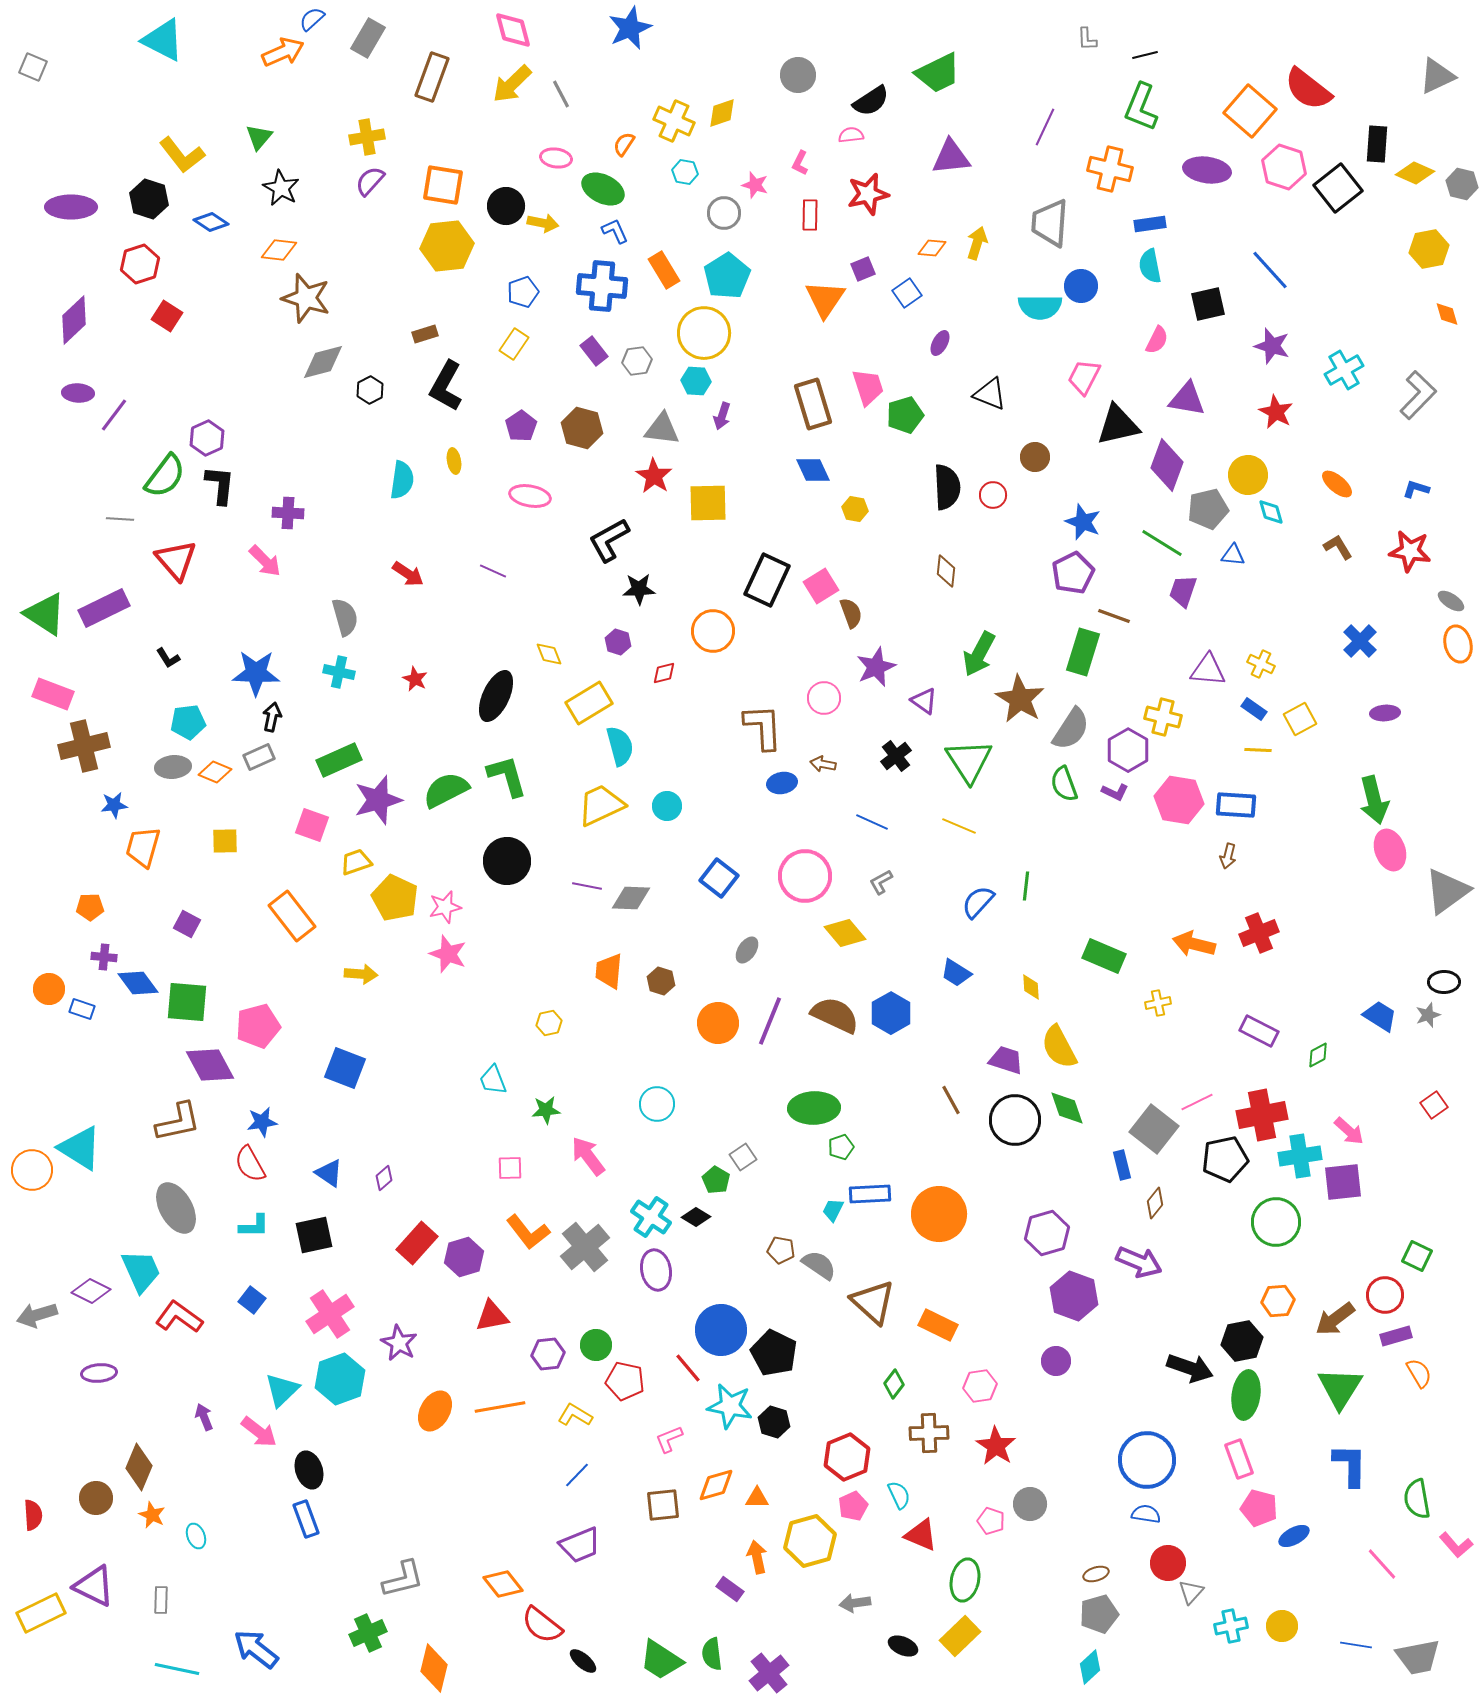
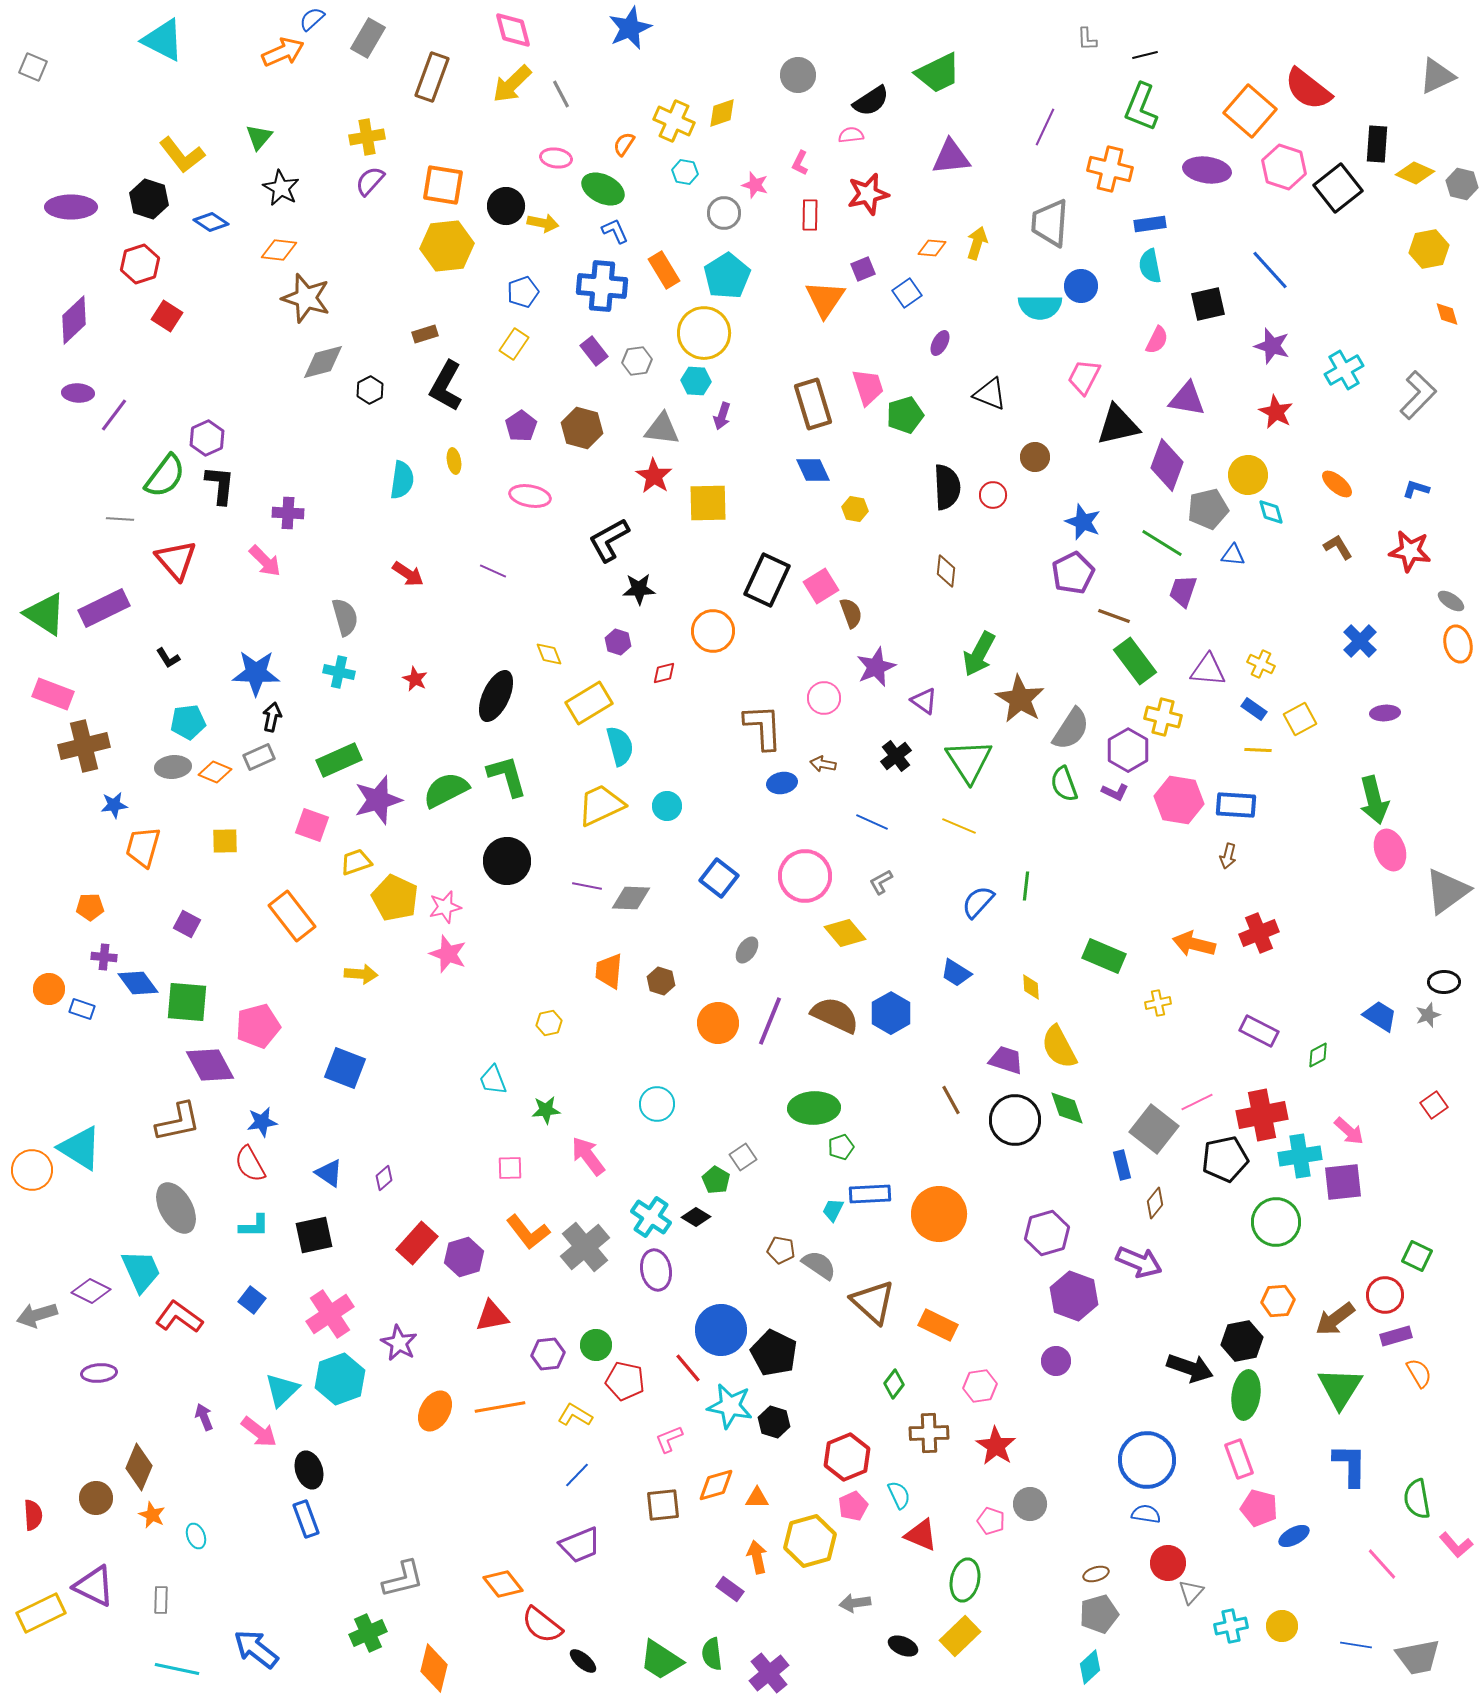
green rectangle at (1083, 652): moved 52 px right, 9 px down; rotated 54 degrees counterclockwise
